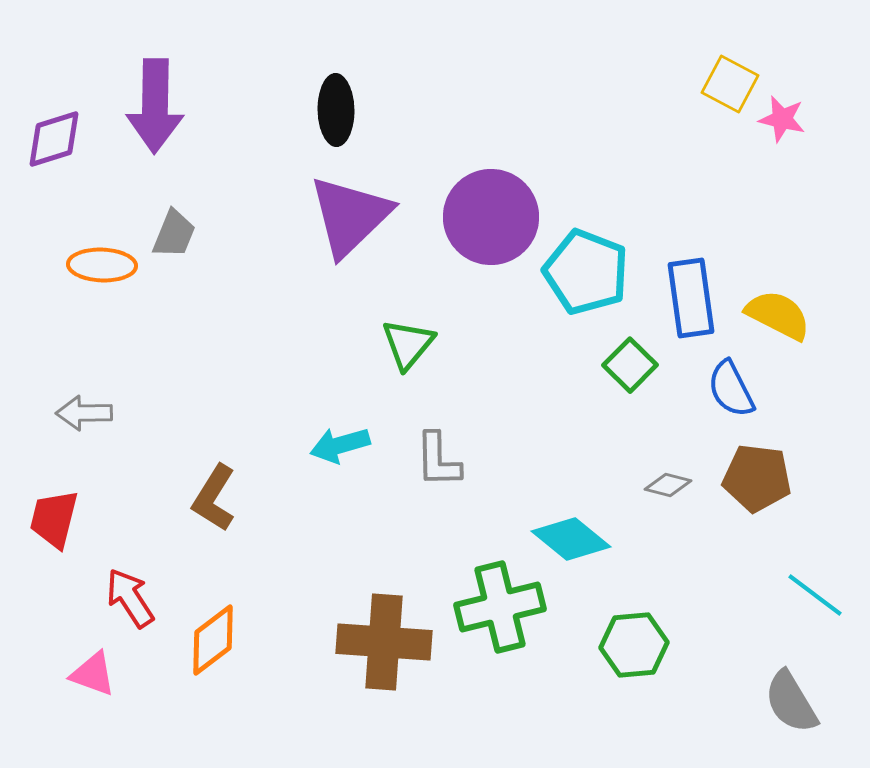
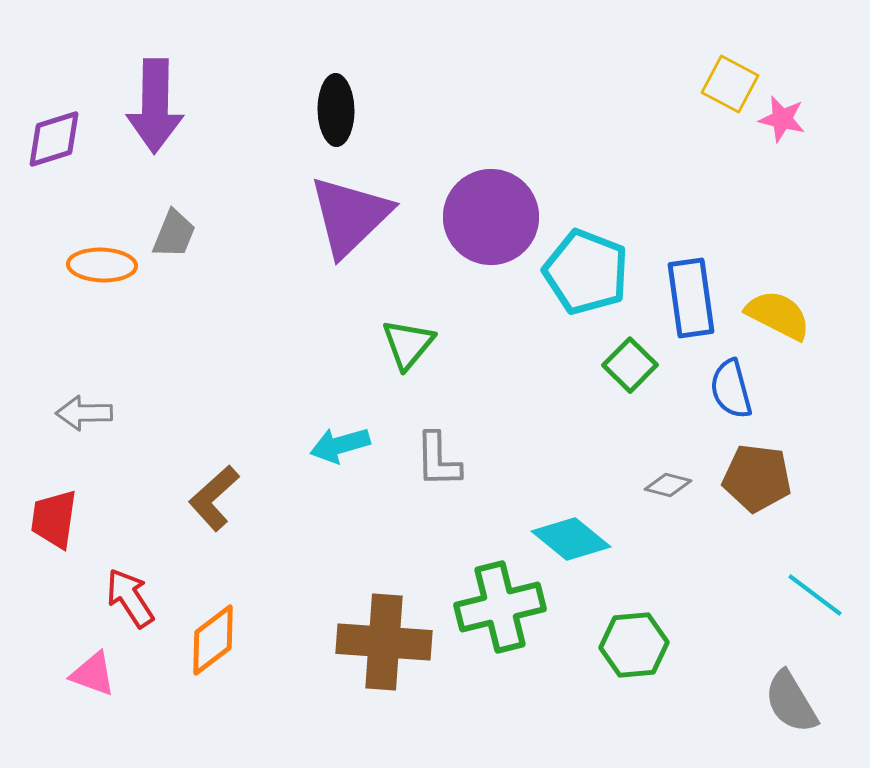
blue semicircle: rotated 12 degrees clockwise
brown L-shape: rotated 16 degrees clockwise
red trapezoid: rotated 6 degrees counterclockwise
